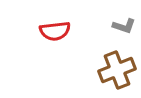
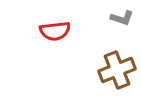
gray L-shape: moved 2 px left, 8 px up
